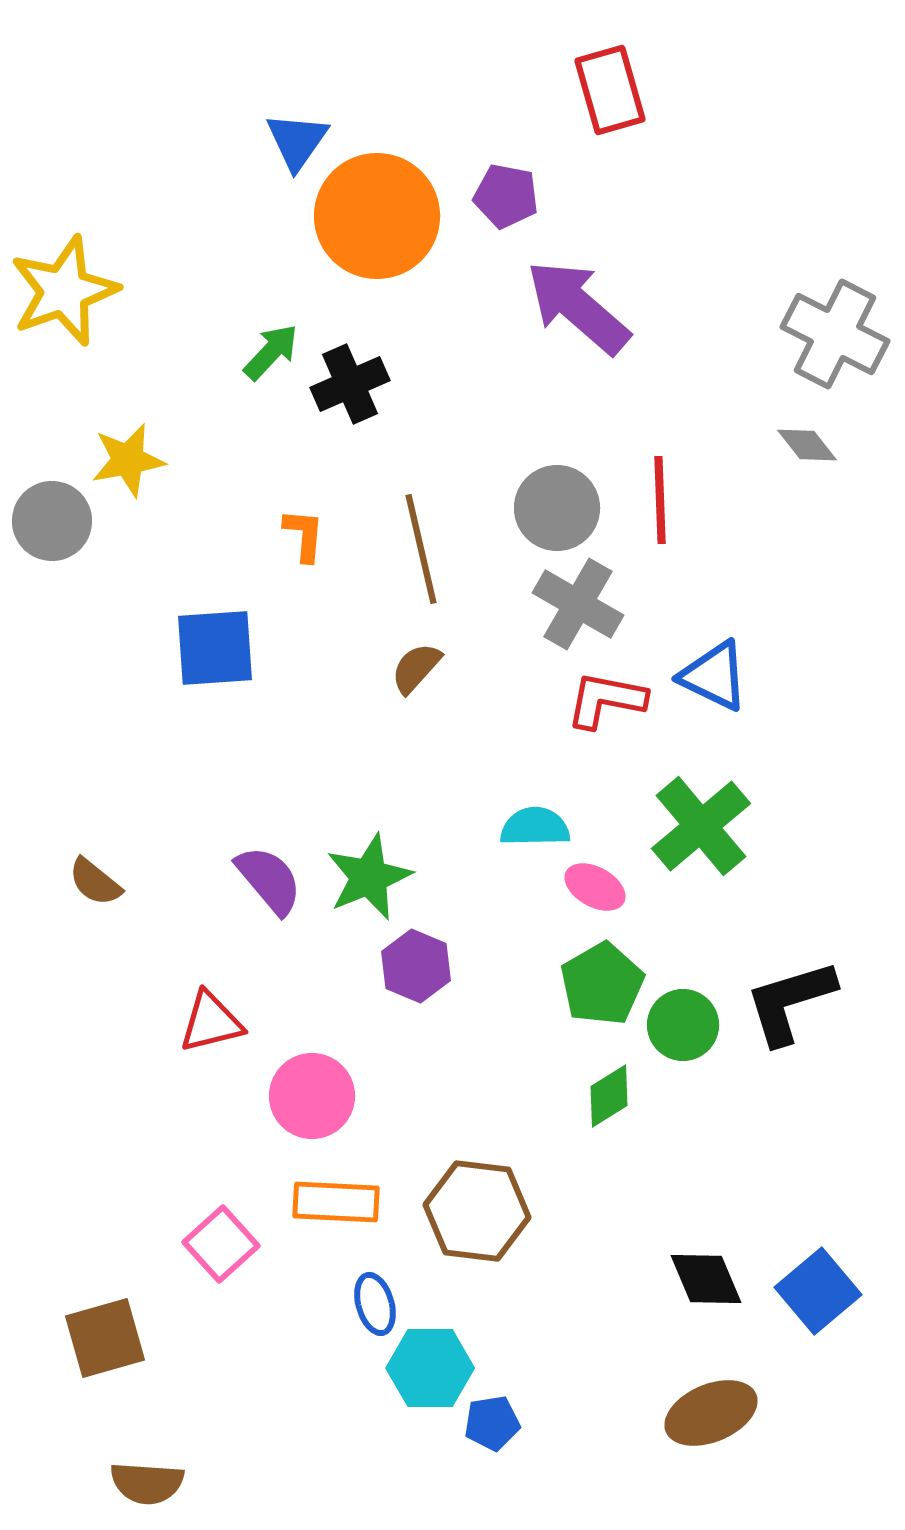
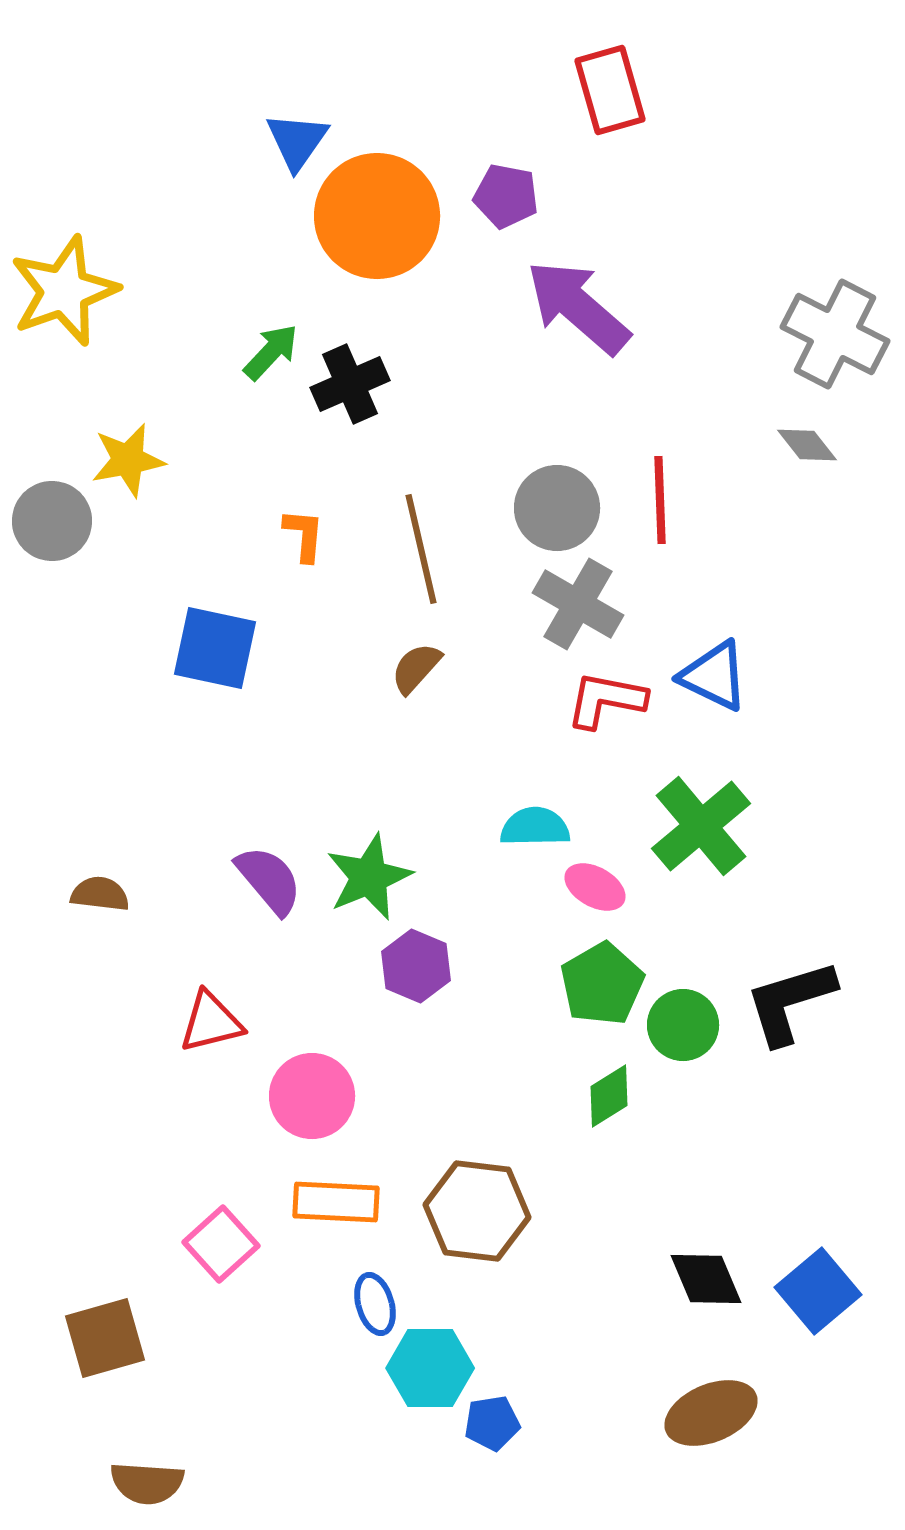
blue square at (215, 648): rotated 16 degrees clockwise
brown semicircle at (95, 882): moved 5 px right, 12 px down; rotated 148 degrees clockwise
